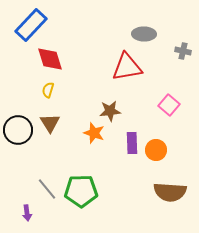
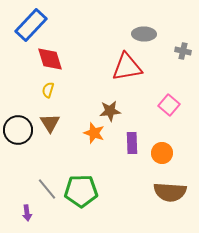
orange circle: moved 6 px right, 3 px down
